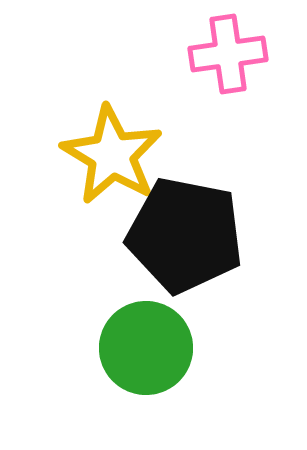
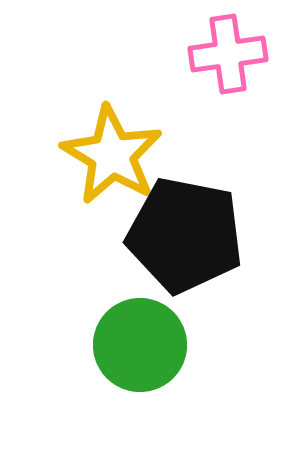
green circle: moved 6 px left, 3 px up
